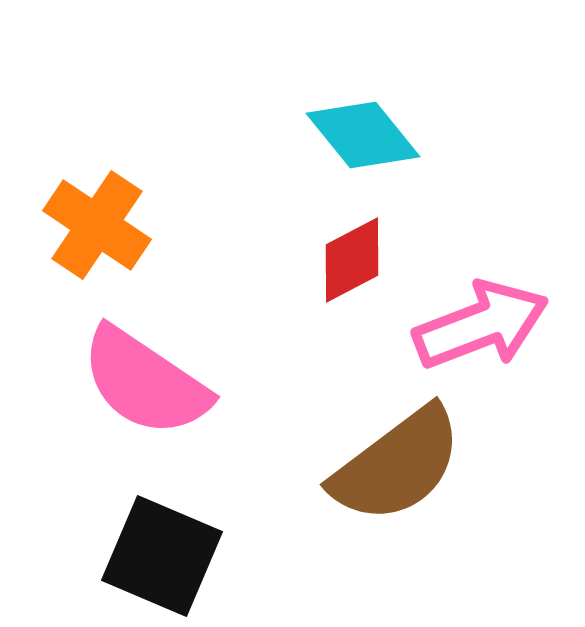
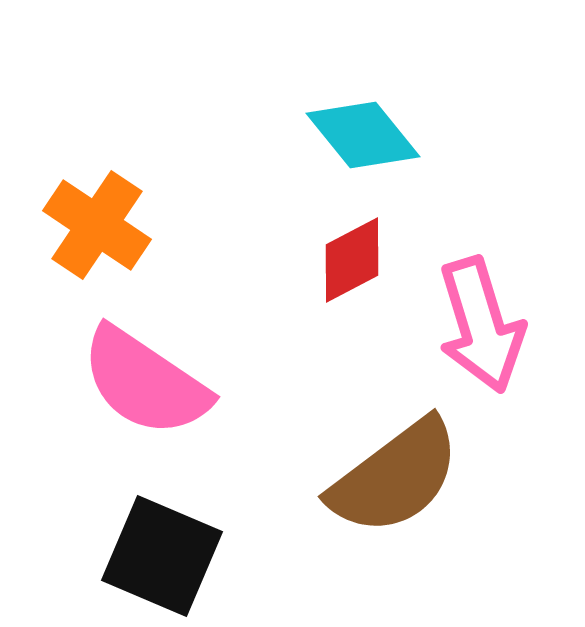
pink arrow: rotated 94 degrees clockwise
brown semicircle: moved 2 px left, 12 px down
